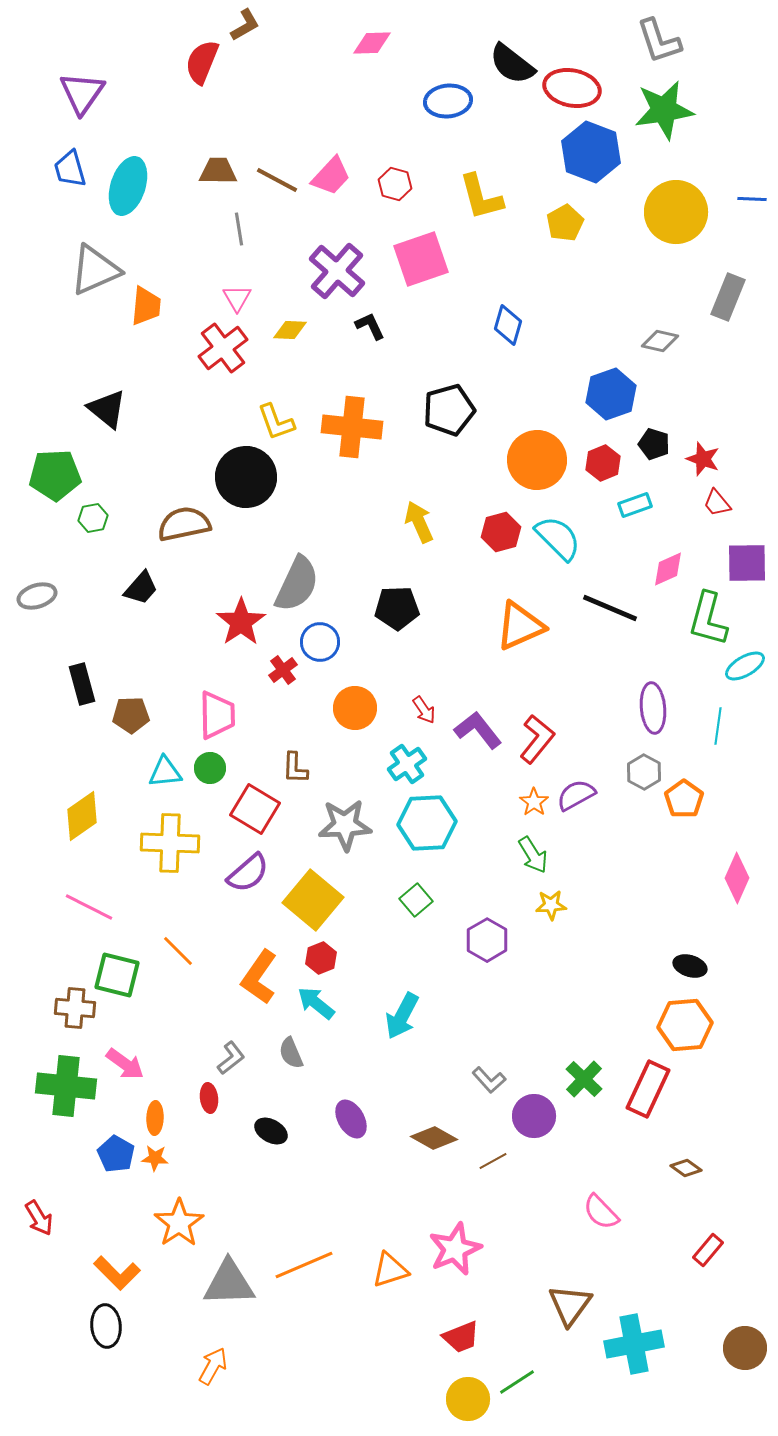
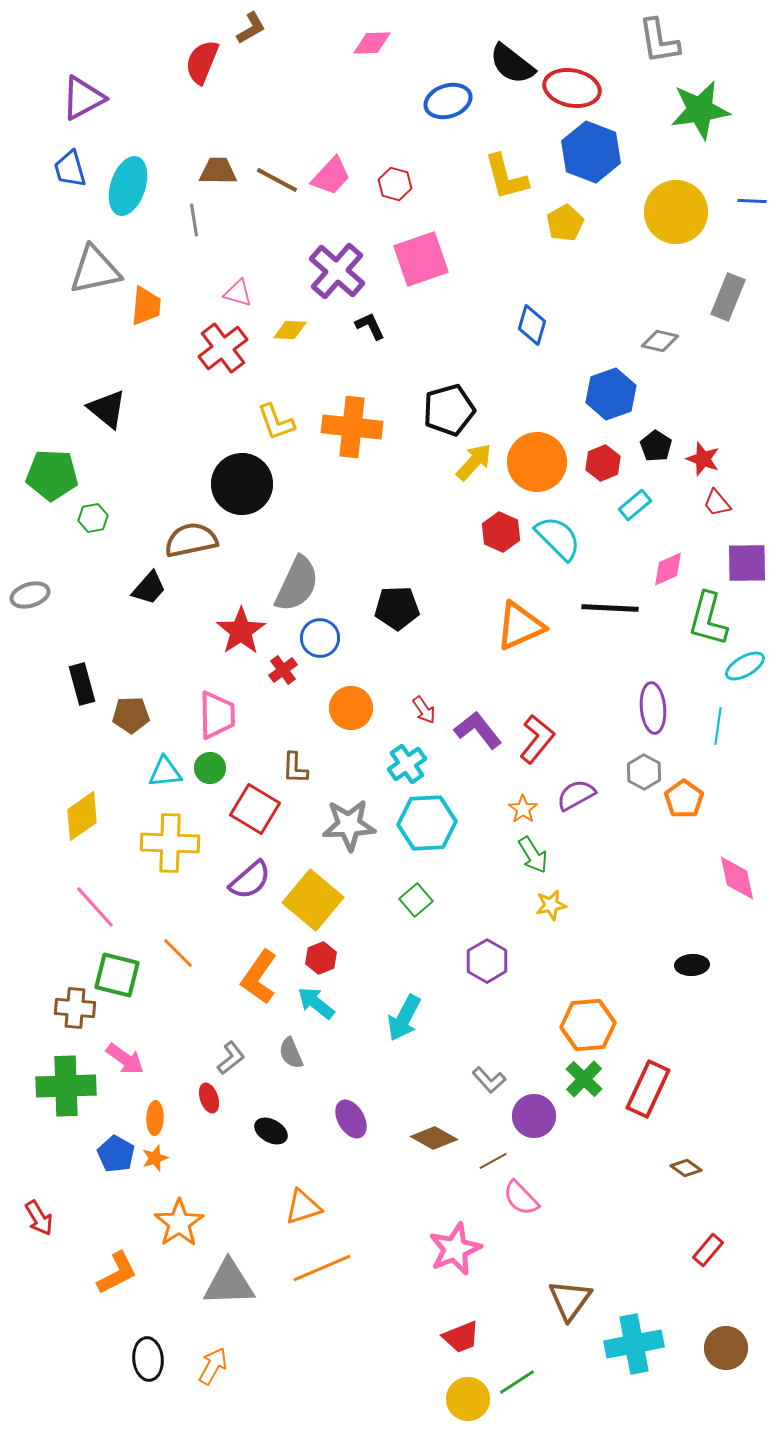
brown L-shape at (245, 25): moved 6 px right, 3 px down
gray L-shape at (659, 41): rotated 9 degrees clockwise
purple triangle at (82, 93): moved 1 px right, 5 px down; rotated 27 degrees clockwise
blue ellipse at (448, 101): rotated 12 degrees counterclockwise
green star at (664, 110): moved 36 px right
yellow L-shape at (481, 197): moved 25 px right, 20 px up
blue line at (752, 199): moved 2 px down
gray line at (239, 229): moved 45 px left, 9 px up
gray triangle at (95, 270): rotated 12 degrees clockwise
pink triangle at (237, 298): moved 1 px right, 5 px up; rotated 44 degrees counterclockwise
blue diamond at (508, 325): moved 24 px right
black pentagon at (654, 444): moved 2 px right, 2 px down; rotated 16 degrees clockwise
orange circle at (537, 460): moved 2 px down
green pentagon at (55, 475): moved 3 px left; rotated 6 degrees clockwise
black circle at (246, 477): moved 4 px left, 7 px down
cyan rectangle at (635, 505): rotated 20 degrees counterclockwise
yellow arrow at (419, 522): moved 55 px right, 60 px up; rotated 66 degrees clockwise
brown semicircle at (184, 524): moved 7 px right, 16 px down
red hexagon at (501, 532): rotated 21 degrees counterclockwise
black trapezoid at (141, 588): moved 8 px right
gray ellipse at (37, 596): moved 7 px left, 1 px up
black line at (610, 608): rotated 20 degrees counterclockwise
red star at (241, 622): moved 9 px down
blue circle at (320, 642): moved 4 px up
orange circle at (355, 708): moved 4 px left
orange star at (534, 802): moved 11 px left, 7 px down
gray star at (345, 825): moved 4 px right
purple semicircle at (248, 873): moved 2 px right, 7 px down
pink diamond at (737, 878): rotated 36 degrees counterclockwise
yellow star at (551, 905): rotated 8 degrees counterclockwise
pink line at (89, 907): moved 6 px right; rotated 21 degrees clockwise
purple hexagon at (487, 940): moved 21 px down
orange line at (178, 951): moved 2 px down
black ellipse at (690, 966): moved 2 px right, 1 px up; rotated 20 degrees counterclockwise
cyan arrow at (402, 1016): moved 2 px right, 2 px down
orange hexagon at (685, 1025): moved 97 px left
pink arrow at (125, 1064): moved 5 px up
green cross at (66, 1086): rotated 8 degrees counterclockwise
red ellipse at (209, 1098): rotated 12 degrees counterclockwise
orange star at (155, 1158): rotated 24 degrees counterclockwise
pink semicircle at (601, 1212): moved 80 px left, 14 px up
orange line at (304, 1265): moved 18 px right, 3 px down
orange triangle at (390, 1270): moved 87 px left, 63 px up
orange L-shape at (117, 1273): rotated 72 degrees counterclockwise
brown triangle at (570, 1305): moved 5 px up
black ellipse at (106, 1326): moved 42 px right, 33 px down
brown circle at (745, 1348): moved 19 px left
